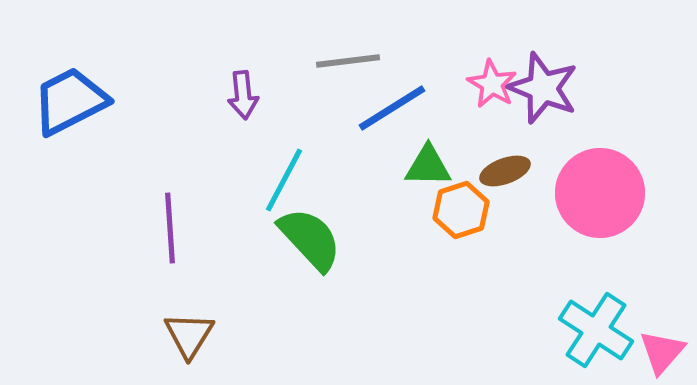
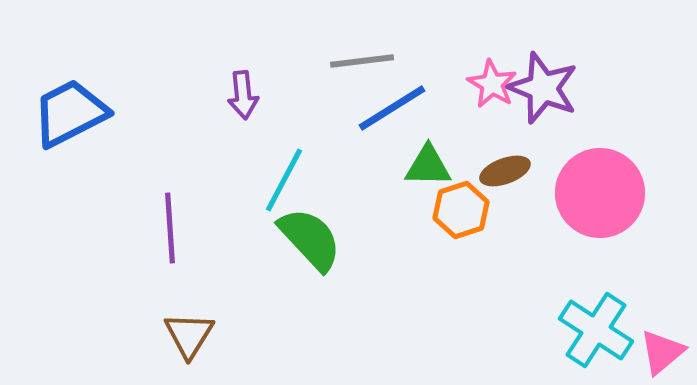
gray line: moved 14 px right
blue trapezoid: moved 12 px down
pink triangle: rotated 9 degrees clockwise
